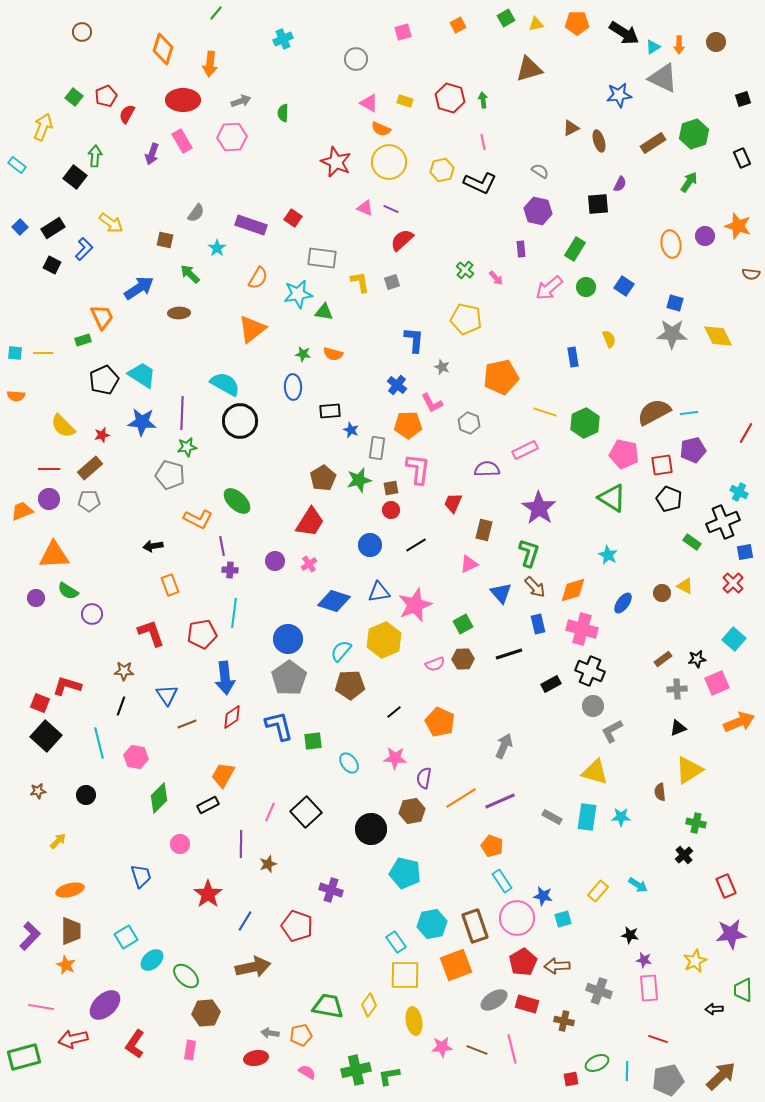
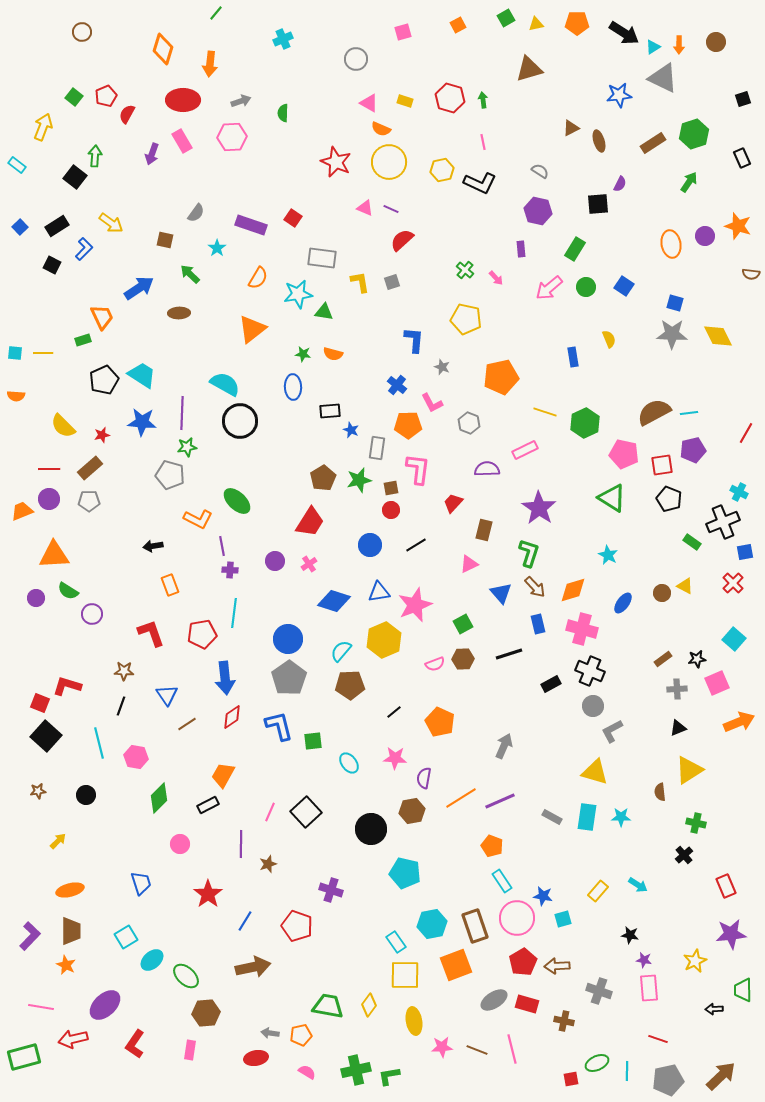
black rectangle at (53, 228): moved 4 px right, 2 px up
red trapezoid at (453, 503): rotated 20 degrees clockwise
brown line at (187, 724): rotated 12 degrees counterclockwise
blue trapezoid at (141, 876): moved 7 px down
